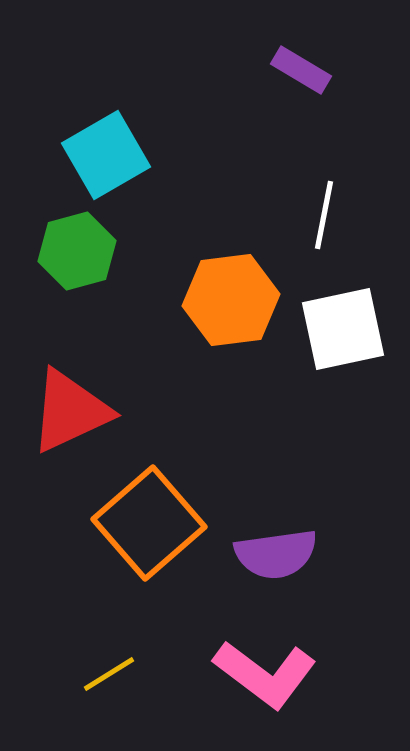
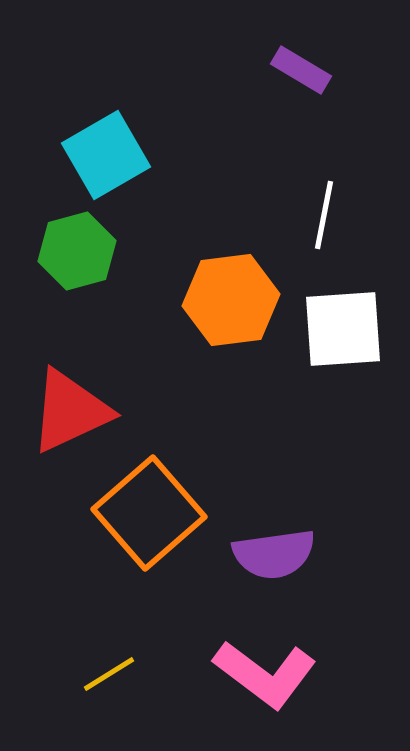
white square: rotated 8 degrees clockwise
orange square: moved 10 px up
purple semicircle: moved 2 px left
